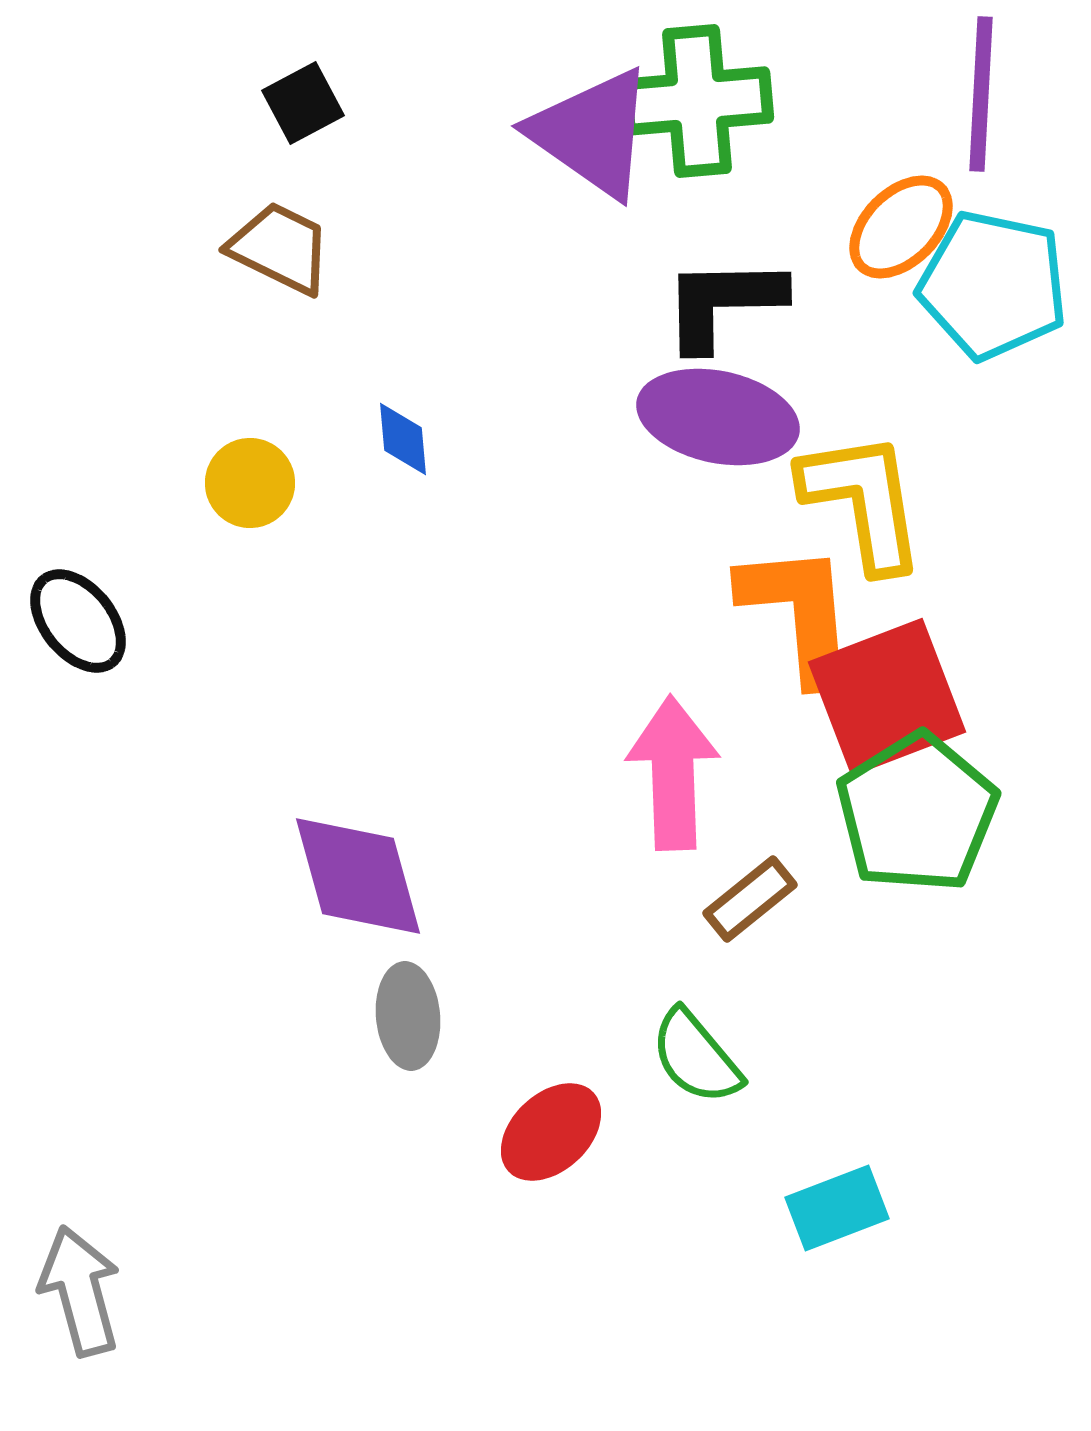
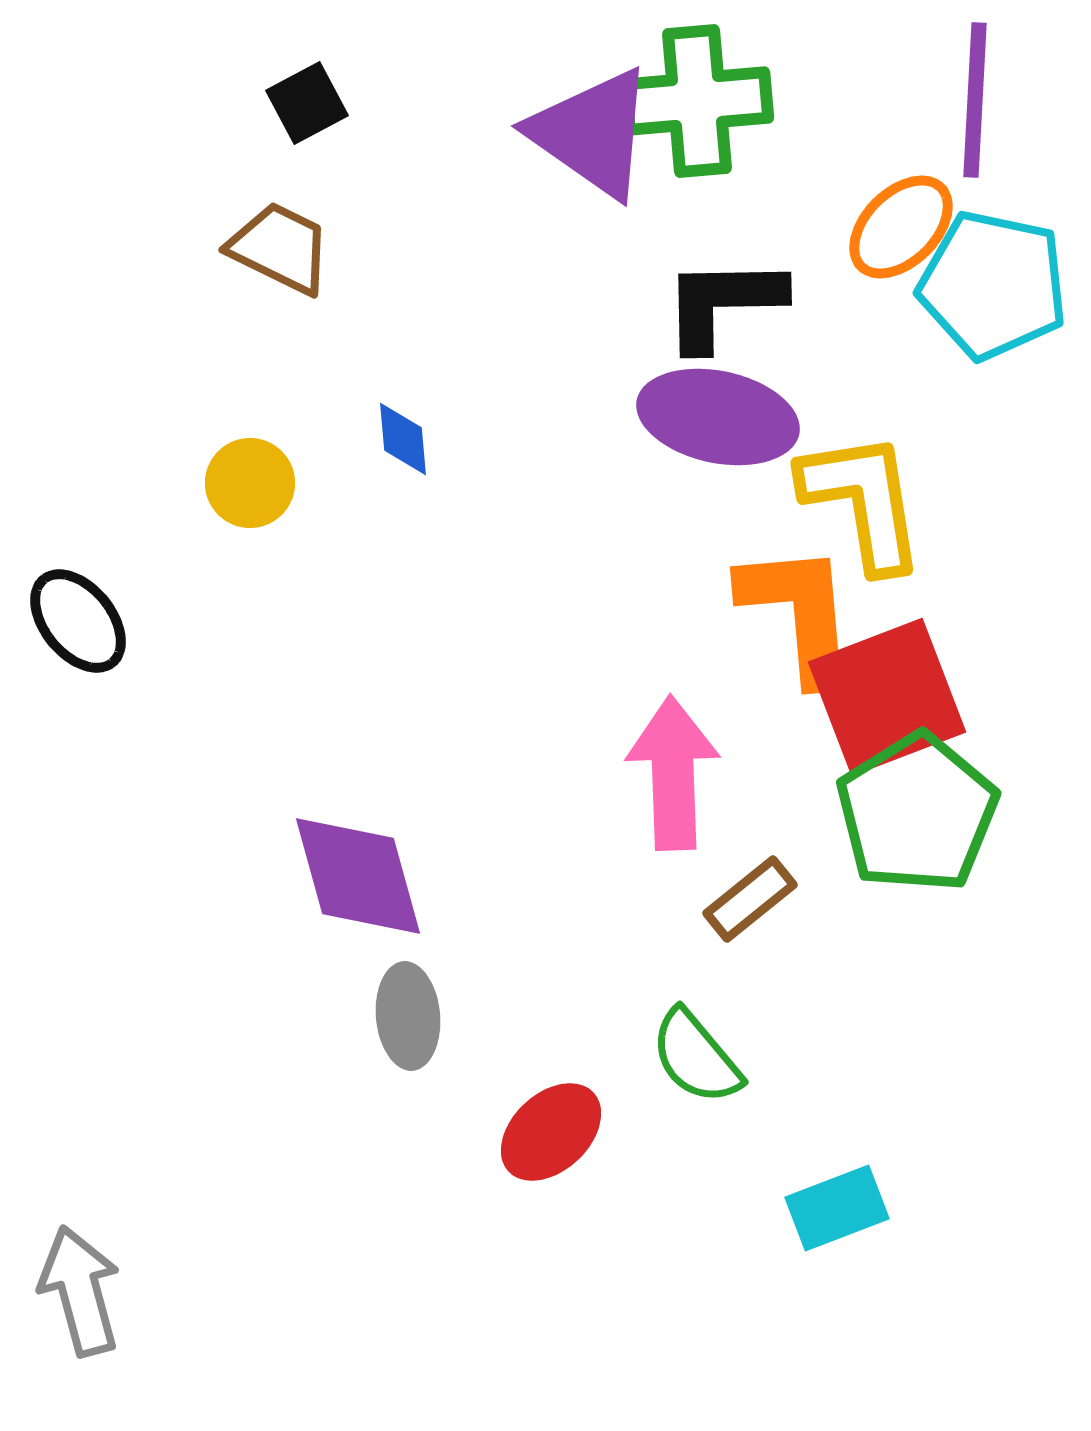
purple line: moved 6 px left, 6 px down
black square: moved 4 px right
